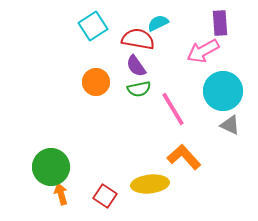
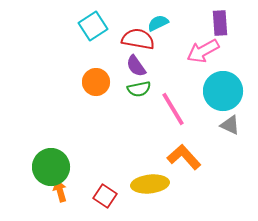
orange arrow: moved 1 px left, 3 px up
